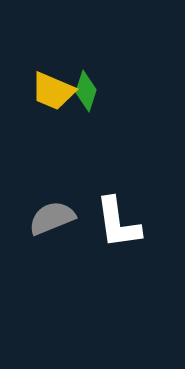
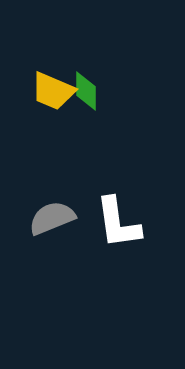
green diamond: rotated 18 degrees counterclockwise
